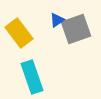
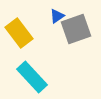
blue triangle: moved 4 px up
cyan rectangle: rotated 24 degrees counterclockwise
